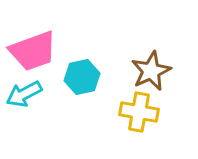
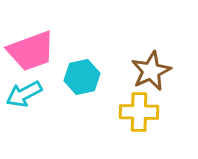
pink trapezoid: moved 2 px left
yellow cross: rotated 9 degrees counterclockwise
